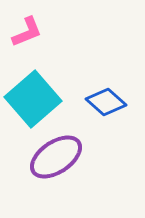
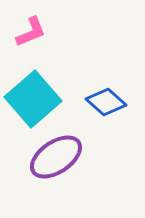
pink L-shape: moved 4 px right
